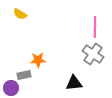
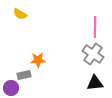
black triangle: moved 21 px right
